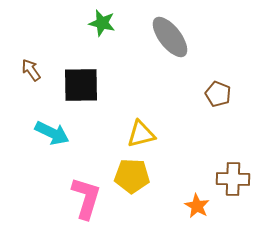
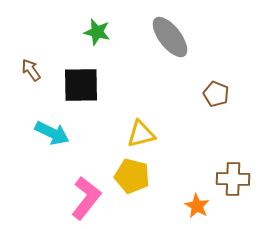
green star: moved 5 px left, 9 px down
brown pentagon: moved 2 px left
yellow pentagon: rotated 12 degrees clockwise
pink L-shape: rotated 21 degrees clockwise
